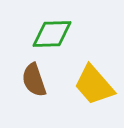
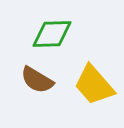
brown semicircle: moved 3 px right; rotated 40 degrees counterclockwise
